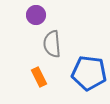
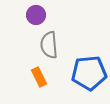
gray semicircle: moved 3 px left, 1 px down
blue pentagon: rotated 12 degrees counterclockwise
